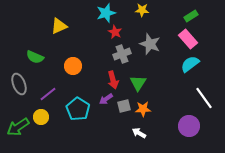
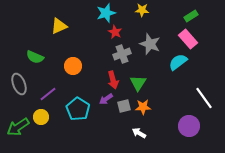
cyan semicircle: moved 12 px left, 2 px up
orange star: moved 2 px up
